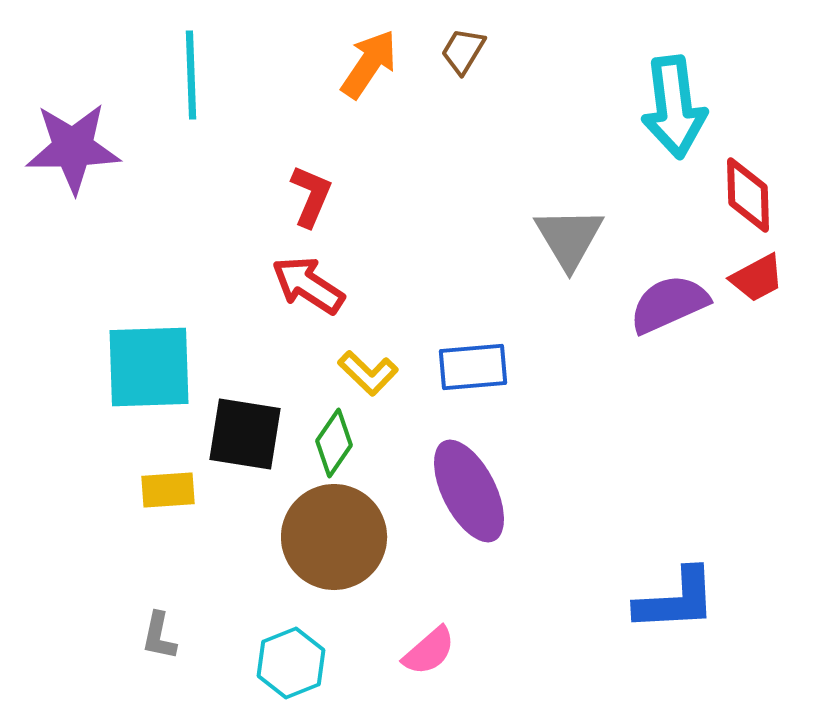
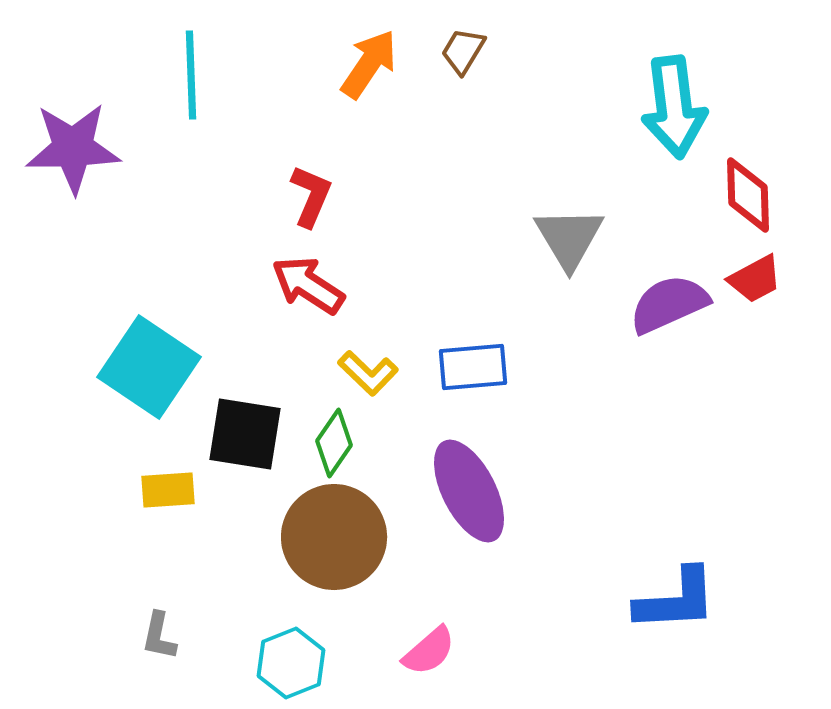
red trapezoid: moved 2 px left, 1 px down
cyan square: rotated 36 degrees clockwise
